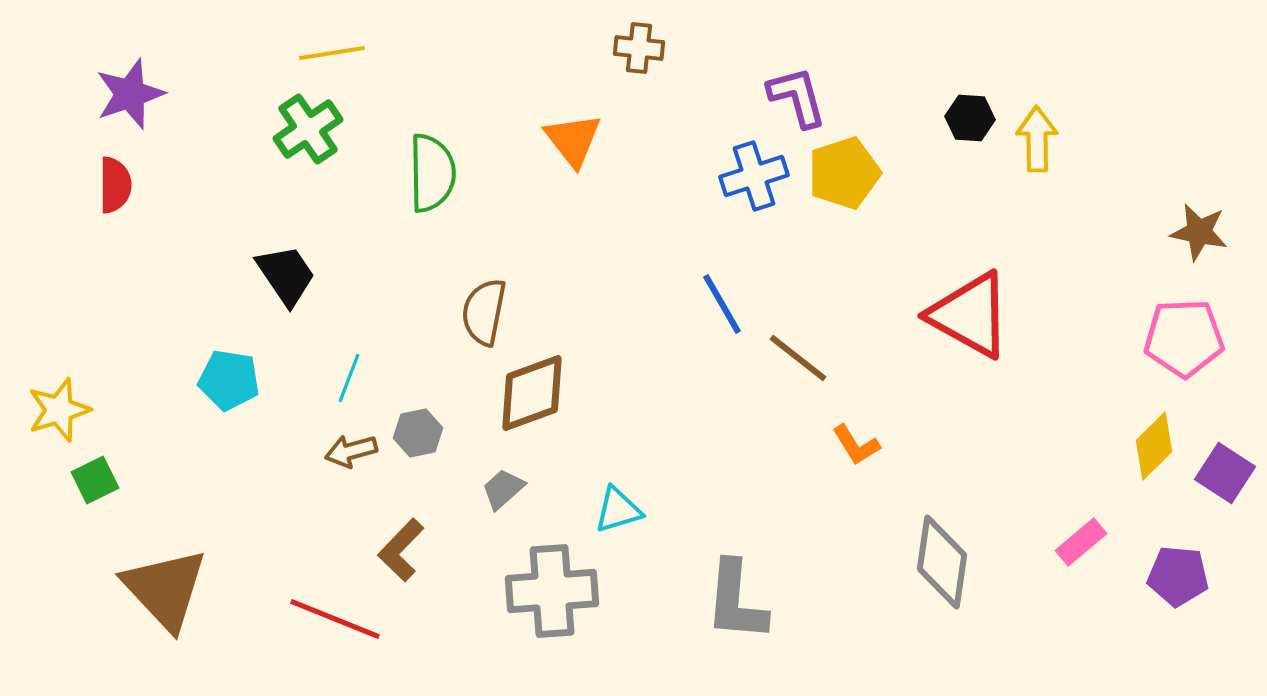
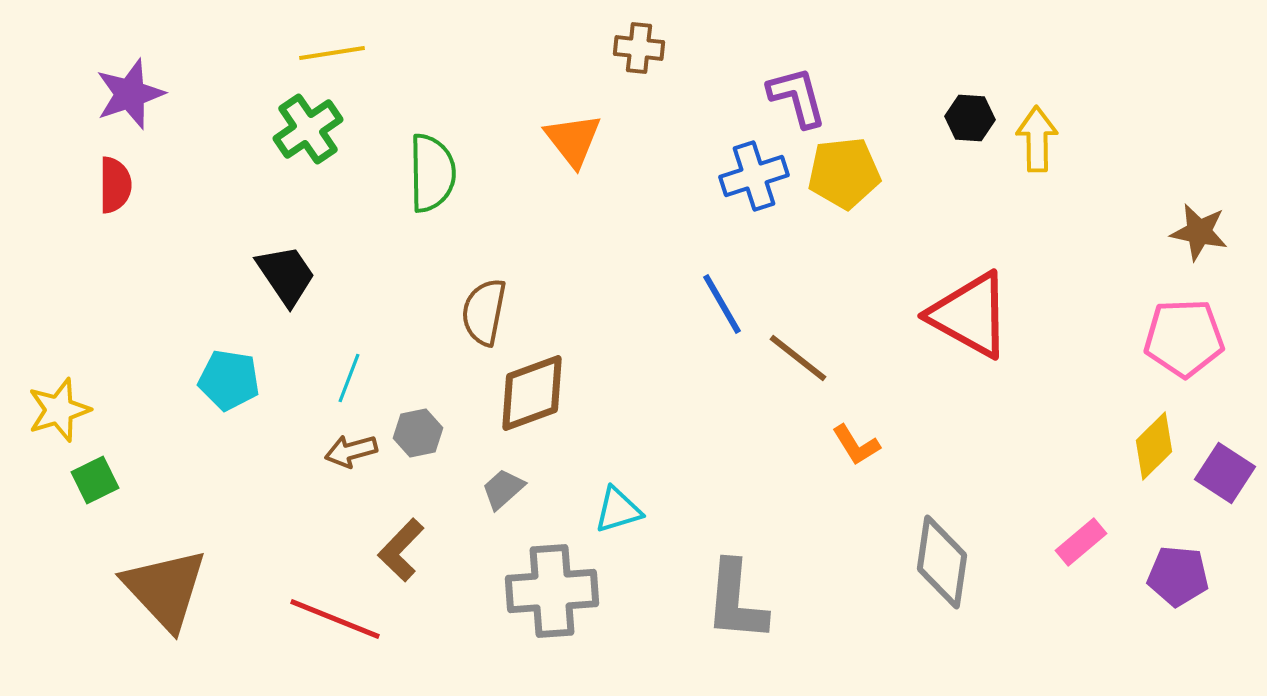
yellow pentagon: rotated 12 degrees clockwise
